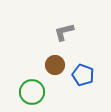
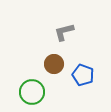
brown circle: moved 1 px left, 1 px up
